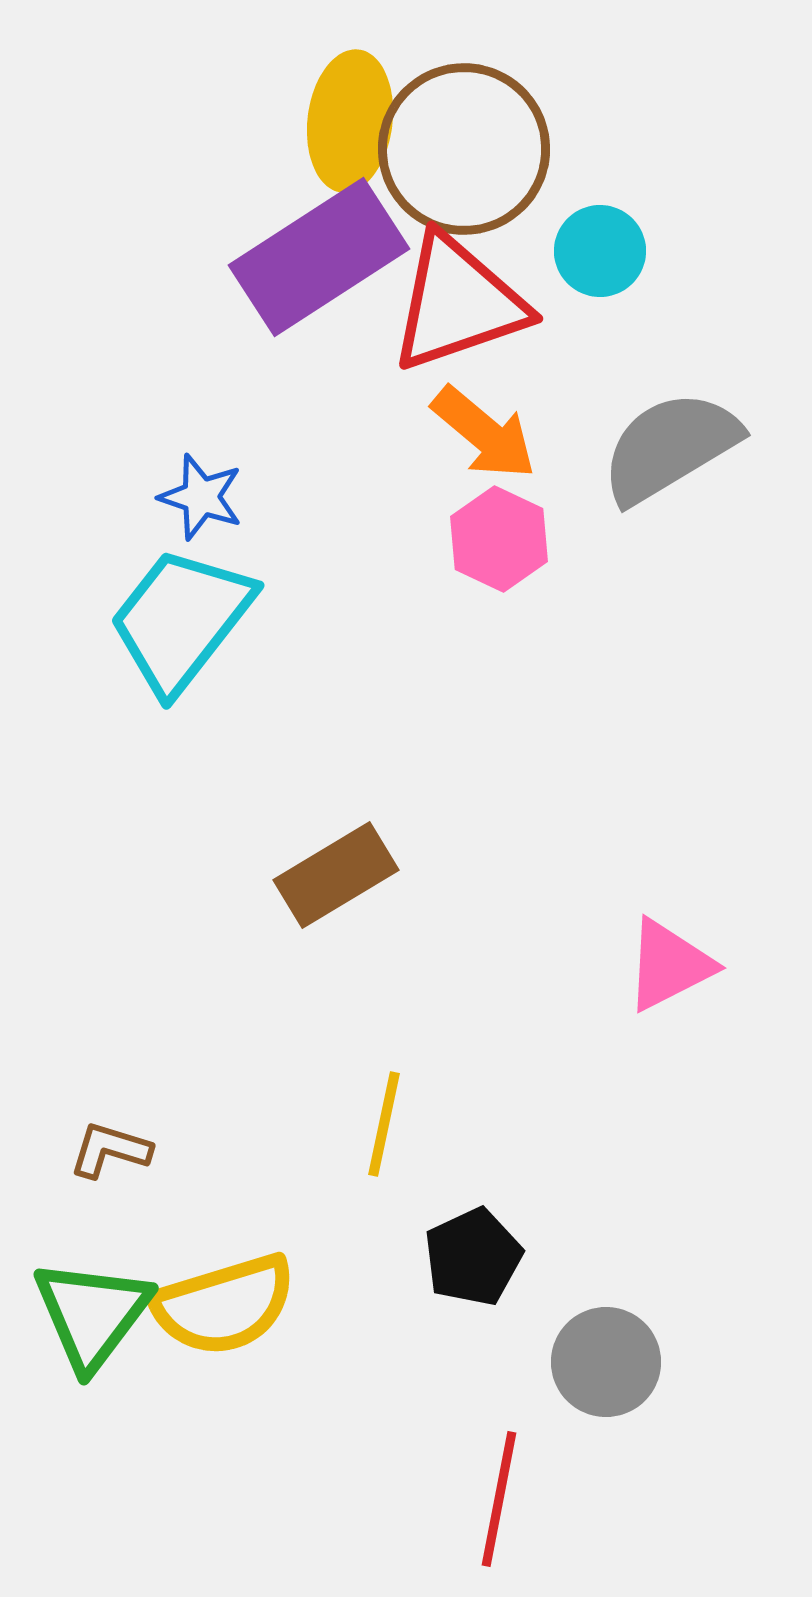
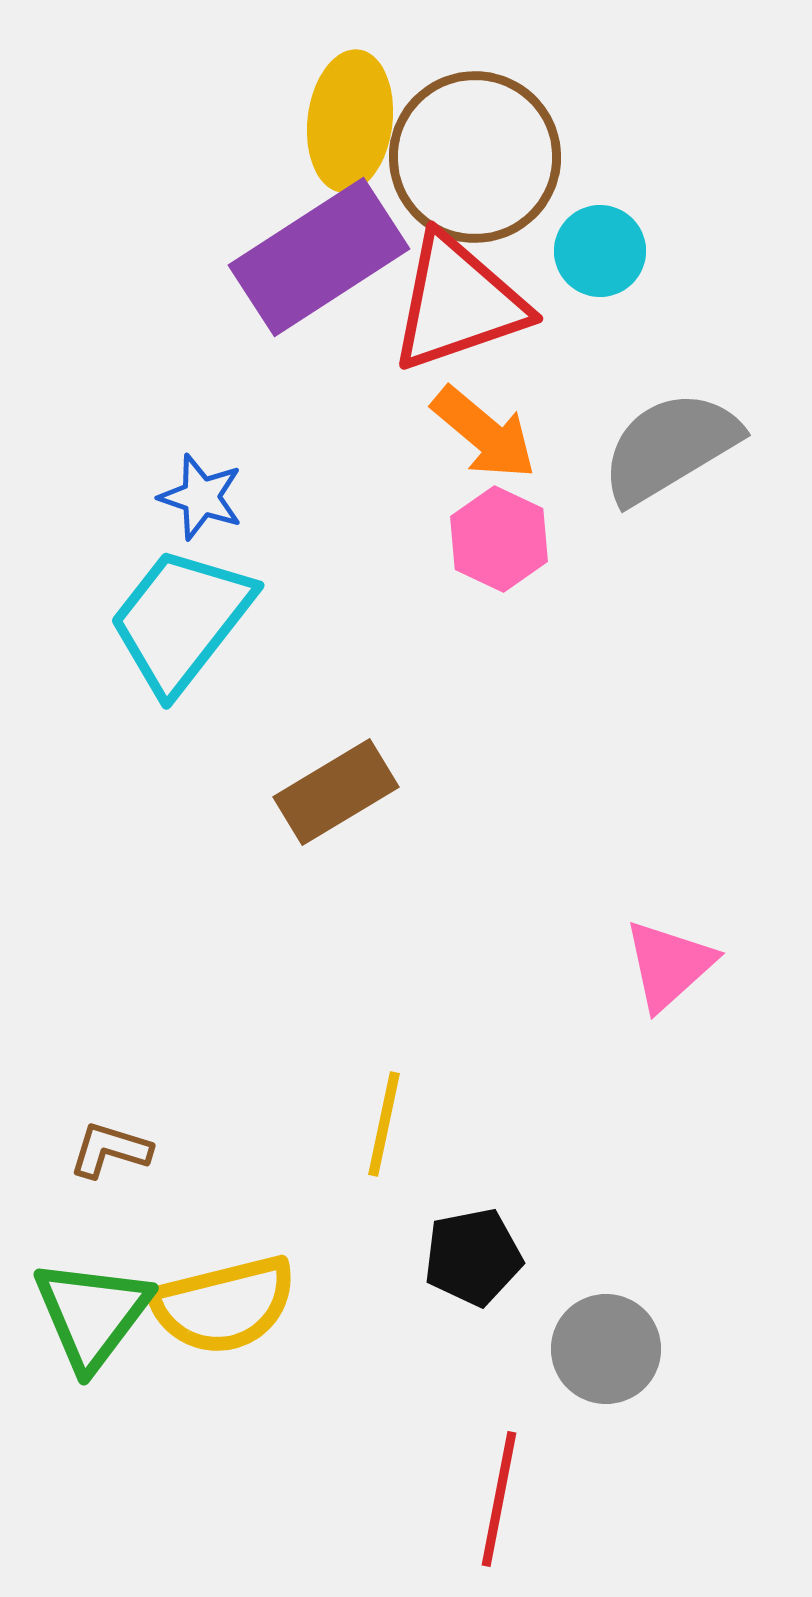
brown circle: moved 11 px right, 8 px down
brown rectangle: moved 83 px up
pink triangle: rotated 15 degrees counterclockwise
black pentagon: rotated 14 degrees clockwise
yellow semicircle: rotated 3 degrees clockwise
gray circle: moved 13 px up
